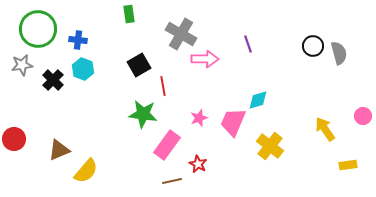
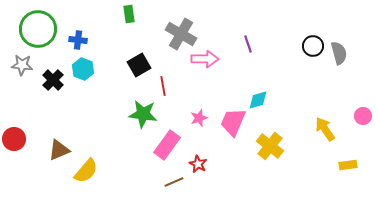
gray star: rotated 15 degrees clockwise
brown line: moved 2 px right, 1 px down; rotated 12 degrees counterclockwise
